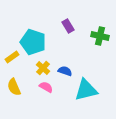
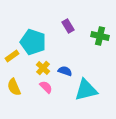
yellow rectangle: moved 1 px up
pink semicircle: rotated 16 degrees clockwise
